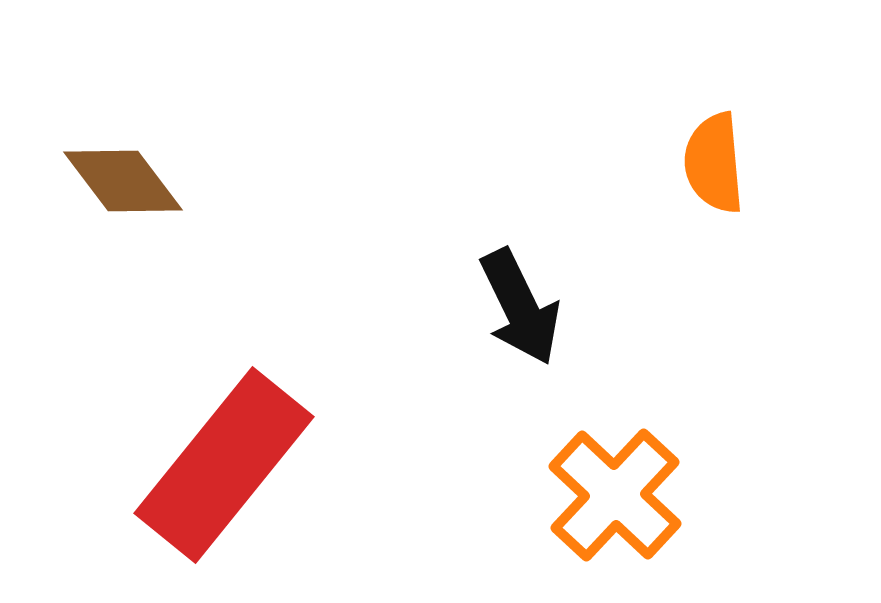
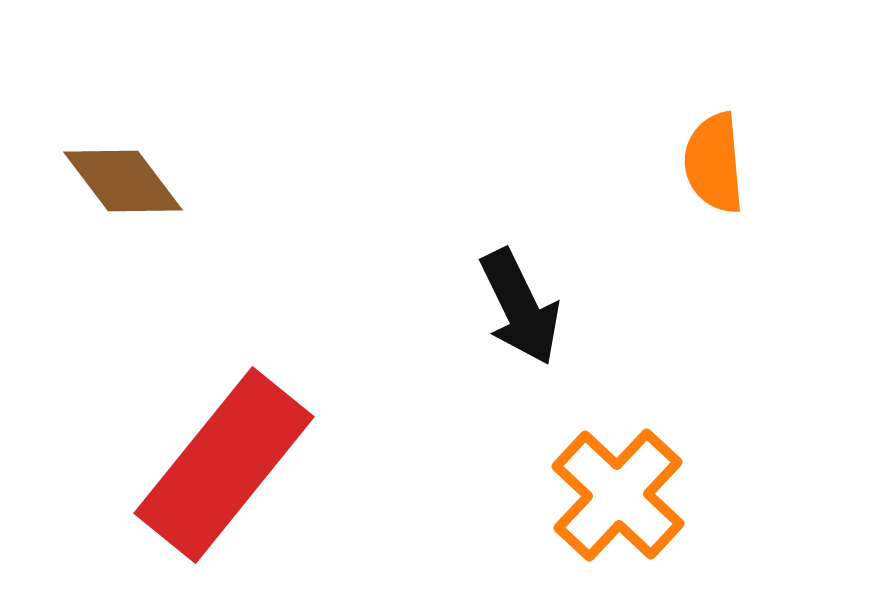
orange cross: moved 3 px right
